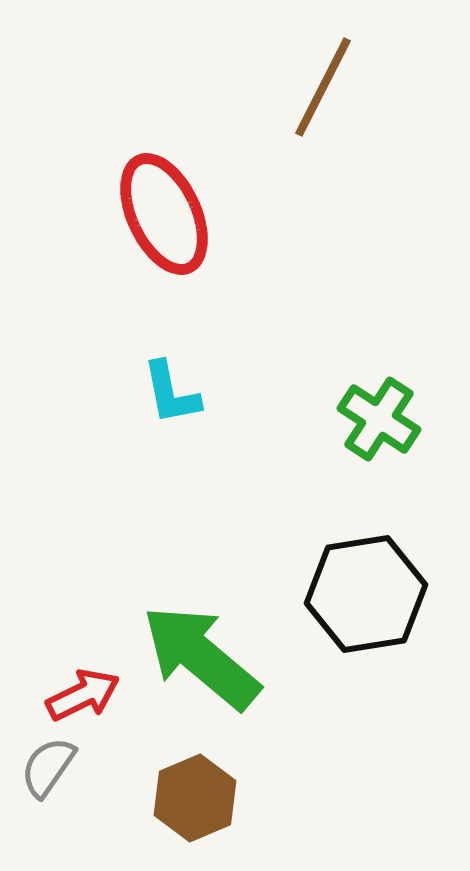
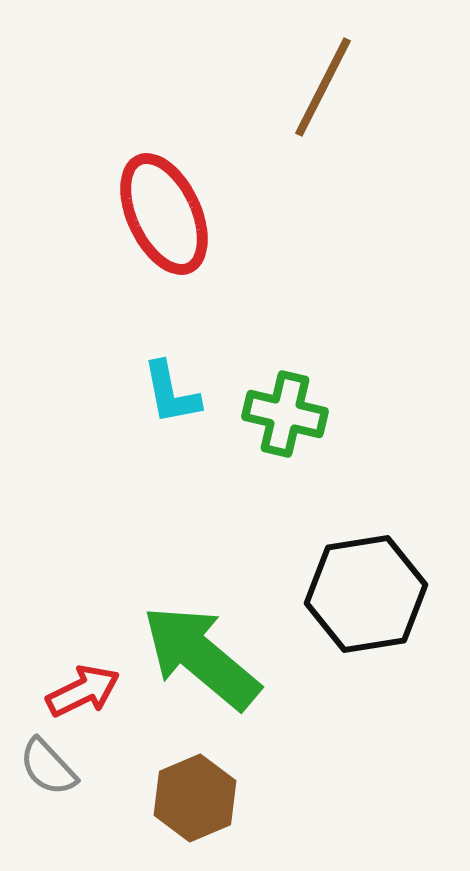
green cross: moved 94 px left, 5 px up; rotated 20 degrees counterclockwise
red arrow: moved 4 px up
gray semicircle: rotated 78 degrees counterclockwise
